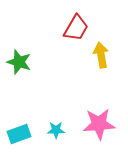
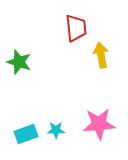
red trapezoid: rotated 36 degrees counterclockwise
cyan rectangle: moved 7 px right
